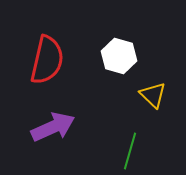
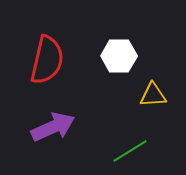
white hexagon: rotated 16 degrees counterclockwise
yellow triangle: rotated 48 degrees counterclockwise
green line: rotated 42 degrees clockwise
